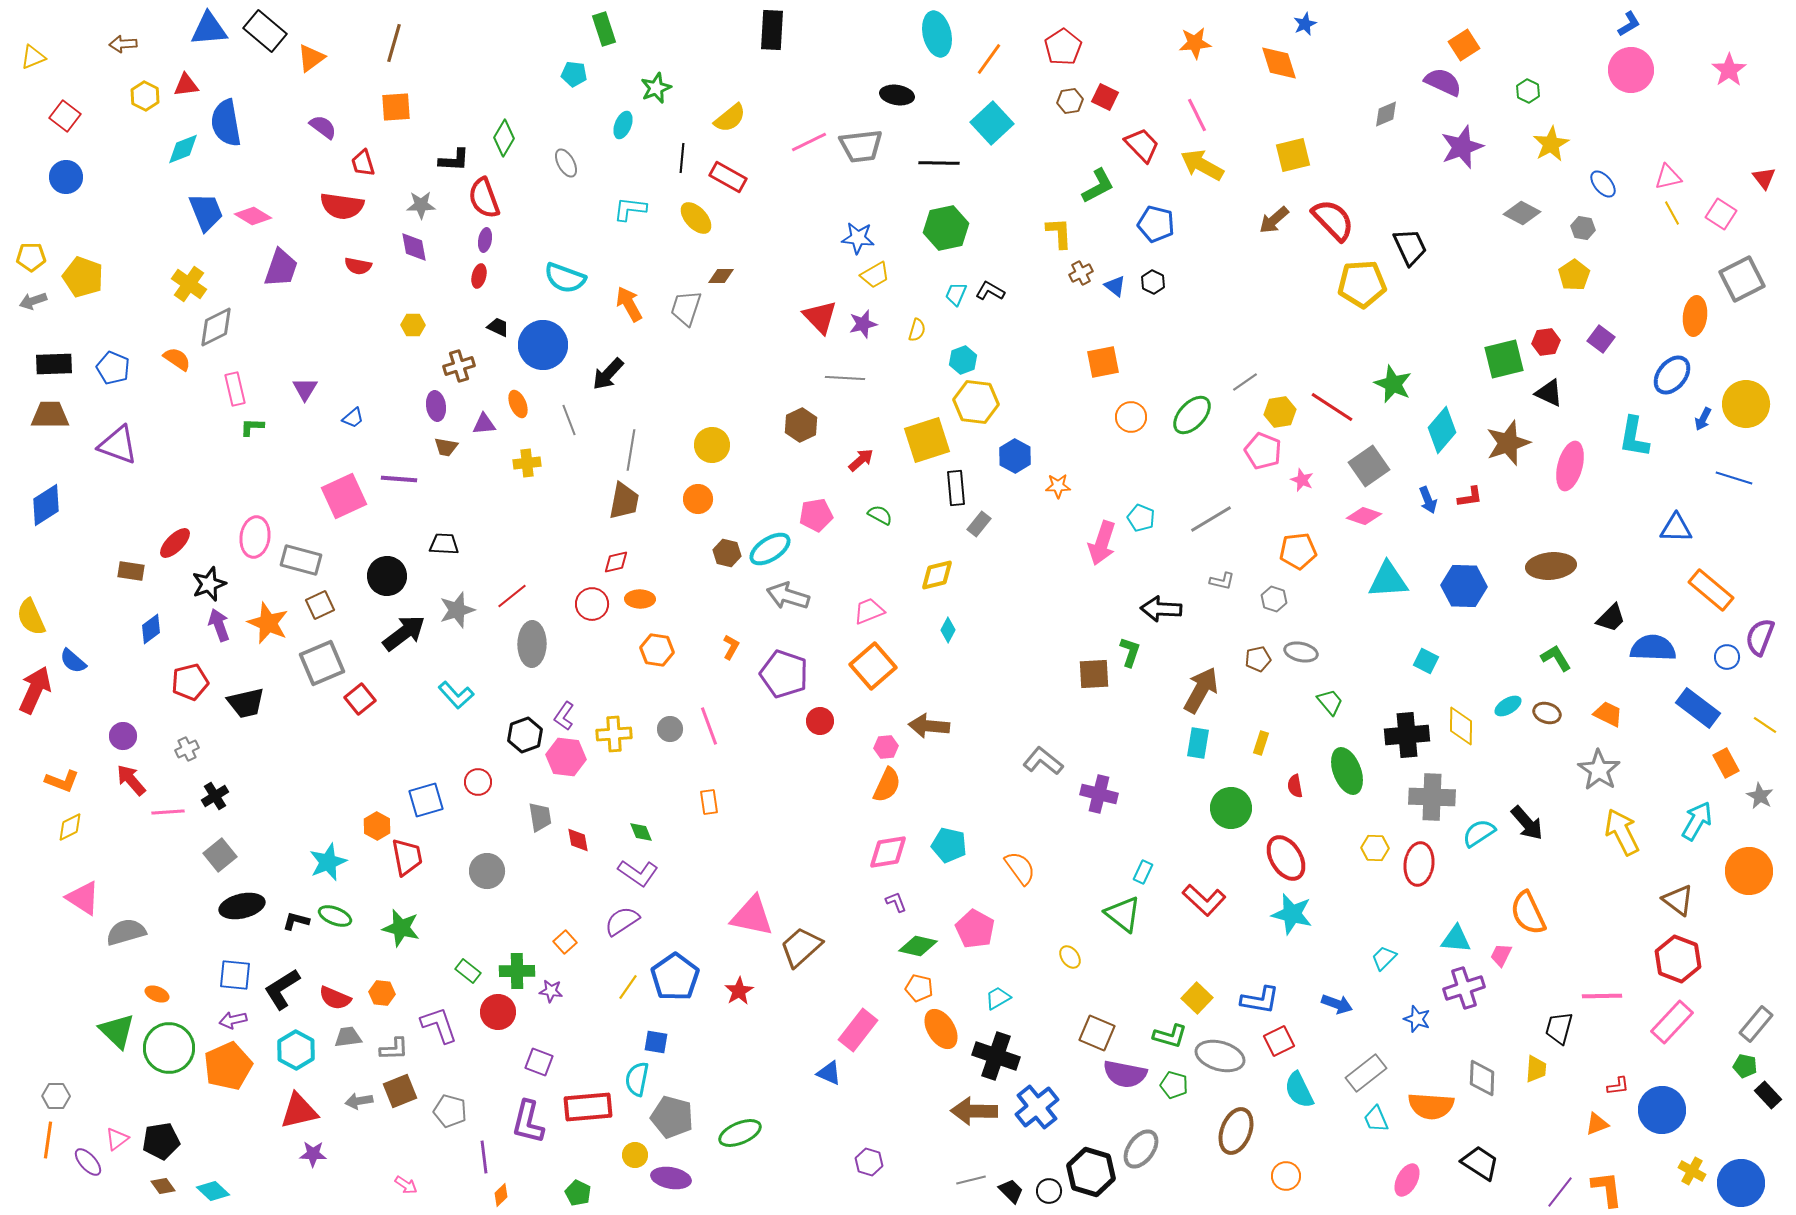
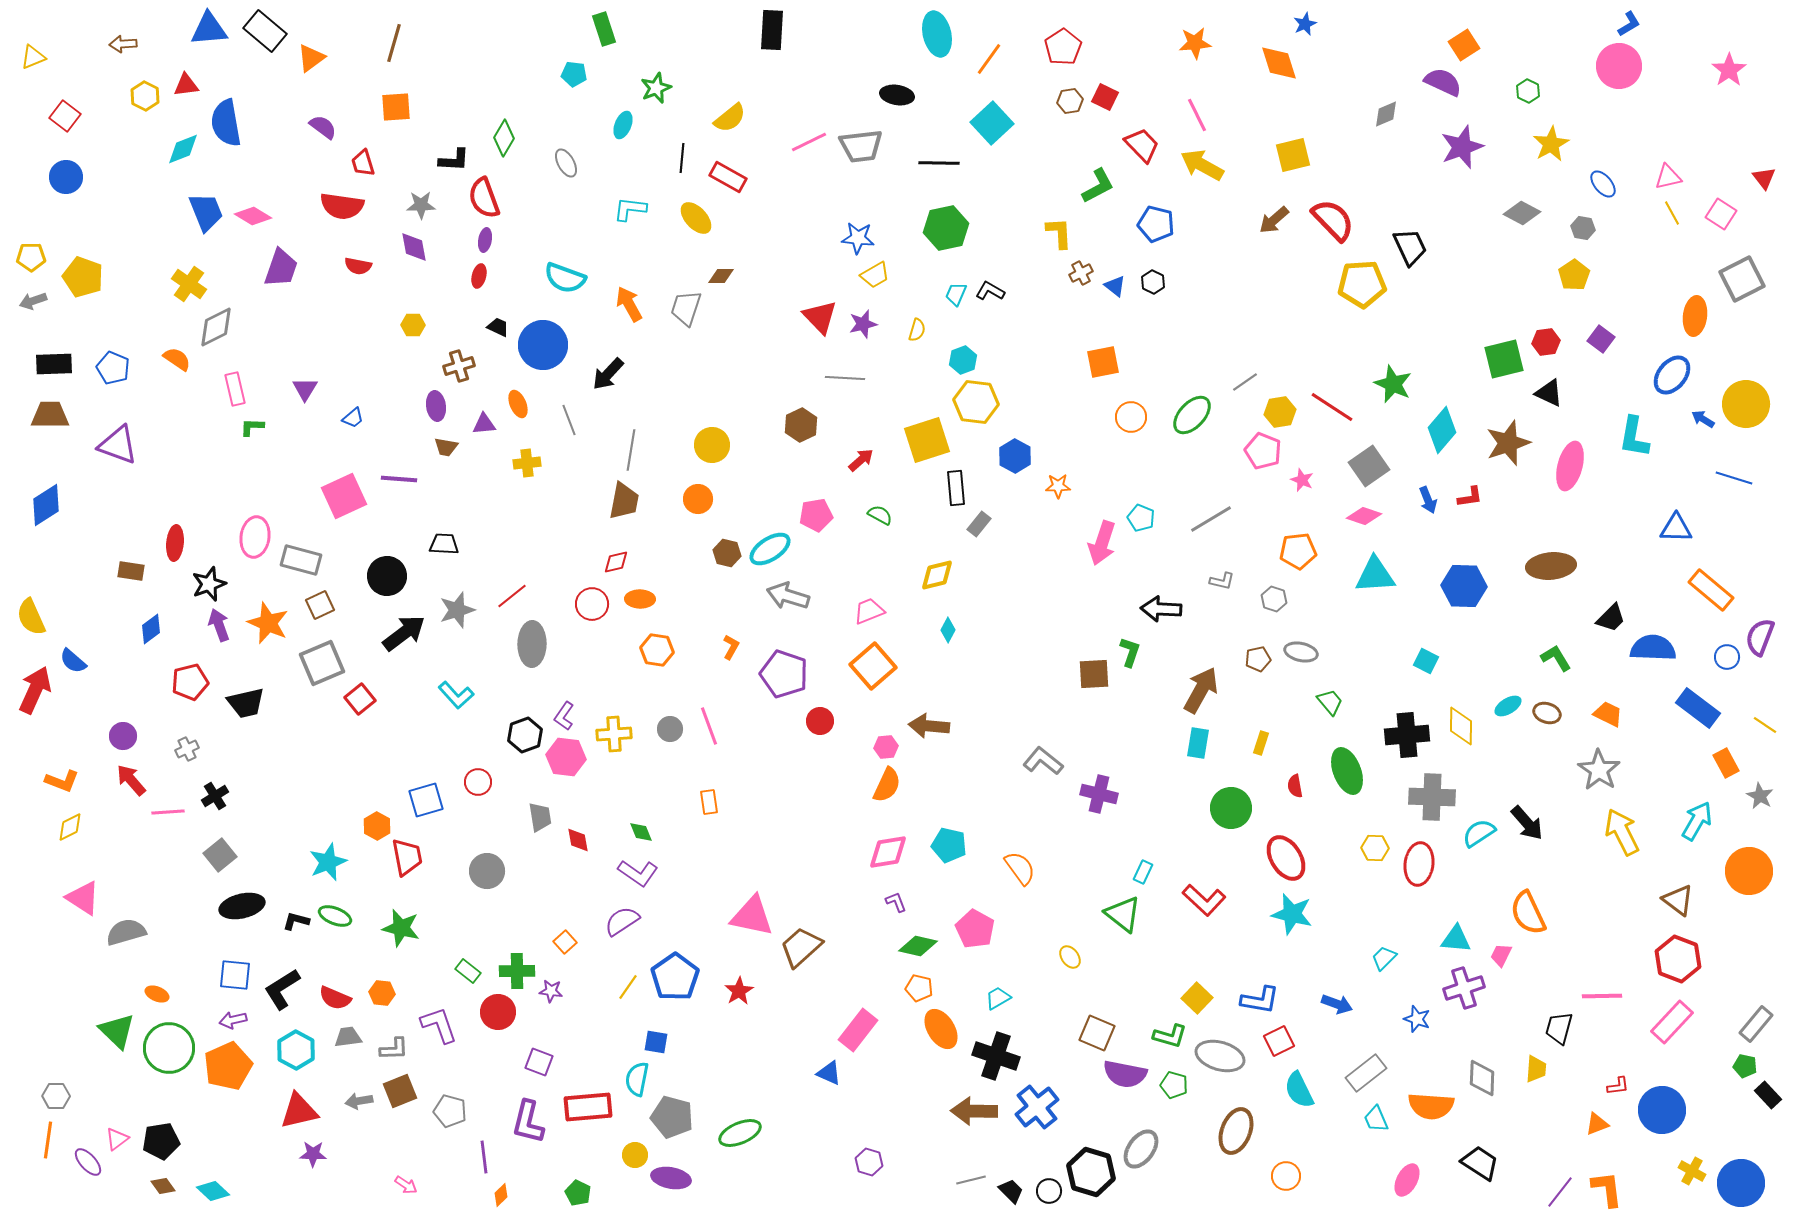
pink circle at (1631, 70): moved 12 px left, 4 px up
blue arrow at (1703, 419): rotated 95 degrees clockwise
red ellipse at (175, 543): rotated 40 degrees counterclockwise
cyan triangle at (1388, 580): moved 13 px left, 5 px up
